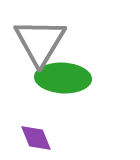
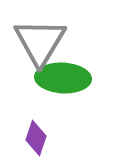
purple diamond: rotated 40 degrees clockwise
